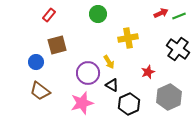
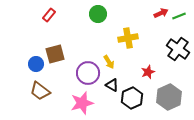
brown square: moved 2 px left, 9 px down
blue circle: moved 2 px down
black hexagon: moved 3 px right, 6 px up
